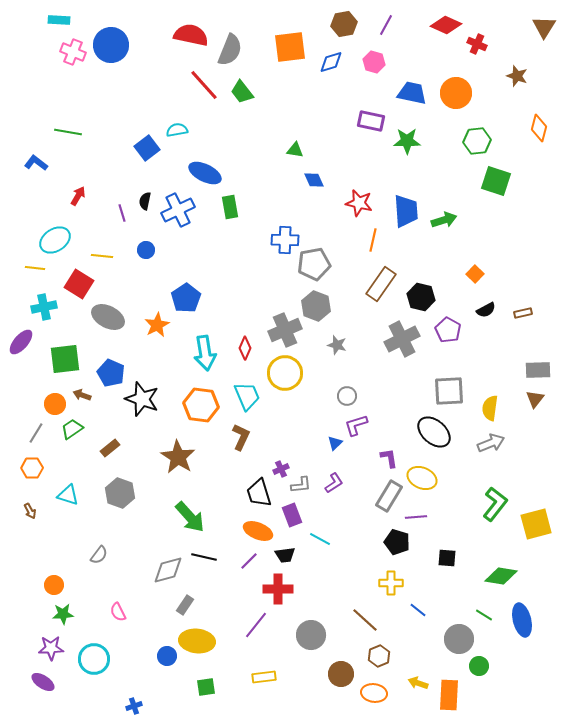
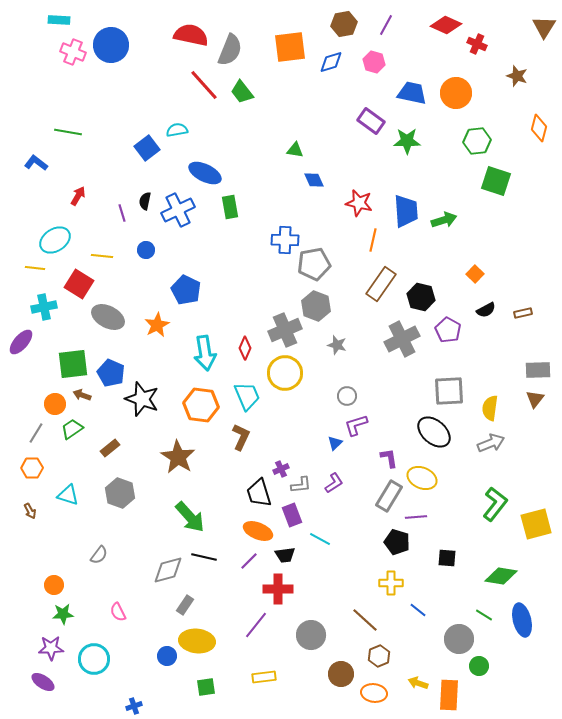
purple rectangle at (371, 121): rotated 24 degrees clockwise
blue pentagon at (186, 298): moved 8 px up; rotated 12 degrees counterclockwise
green square at (65, 359): moved 8 px right, 5 px down
